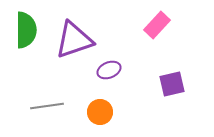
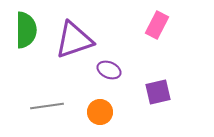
pink rectangle: rotated 16 degrees counterclockwise
purple ellipse: rotated 45 degrees clockwise
purple square: moved 14 px left, 8 px down
